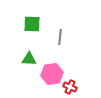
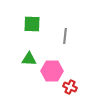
gray line: moved 5 px right, 1 px up
pink hexagon: moved 3 px up; rotated 10 degrees clockwise
